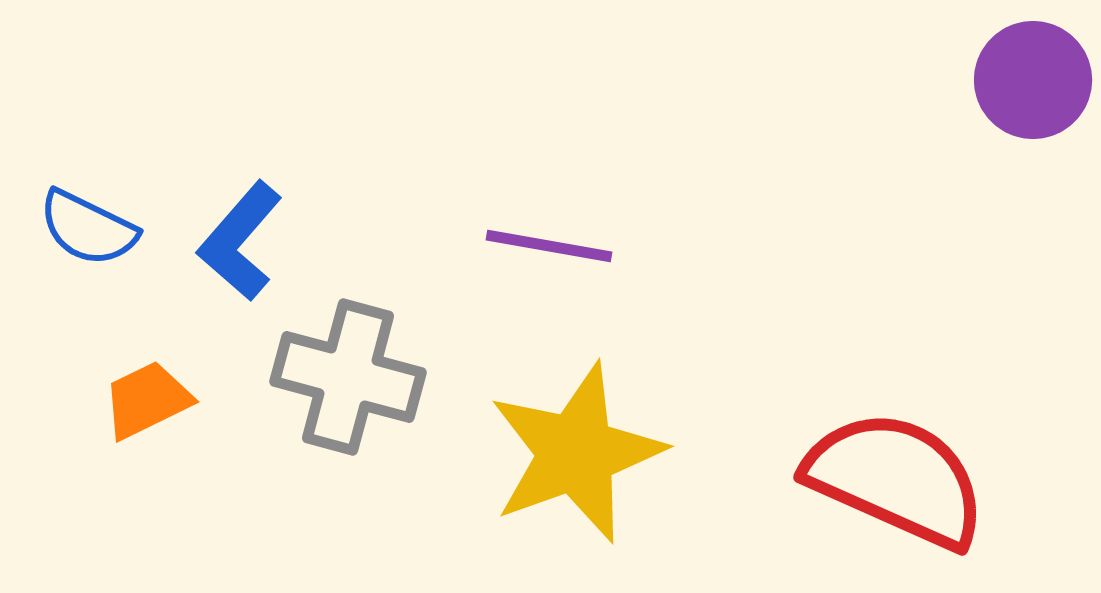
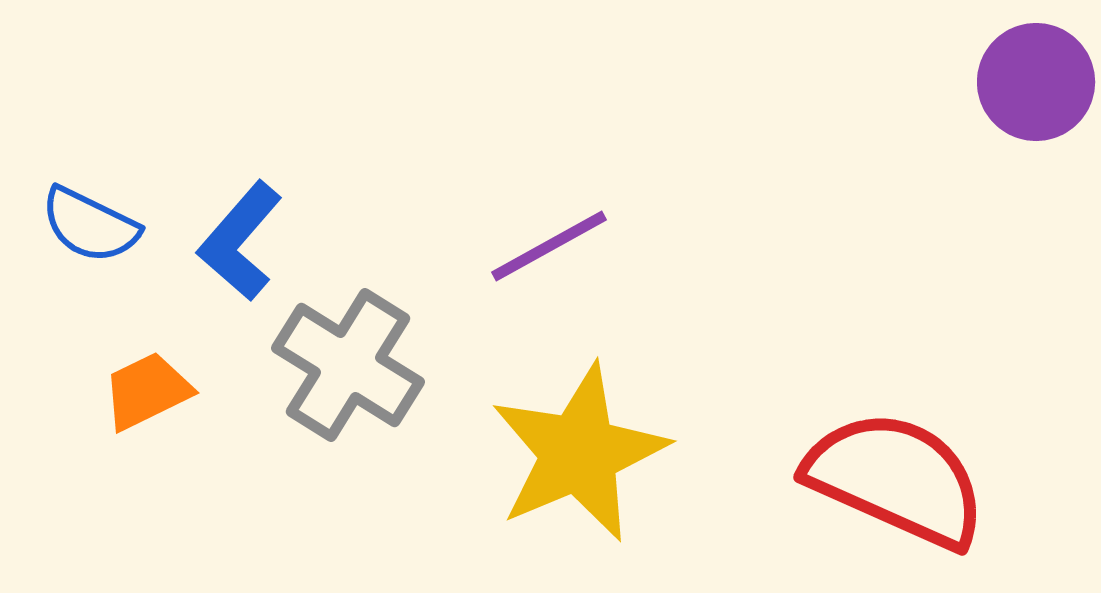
purple circle: moved 3 px right, 2 px down
blue semicircle: moved 2 px right, 3 px up
purple line: rotated 39 degrees counterclockwise
gray cross: moved 12 px up; rotated 17 degrees clockwise
orange trapezoid: moved 9 px up
yellow star: moved 3 px right; rotated 3 degrees counterclockwise
